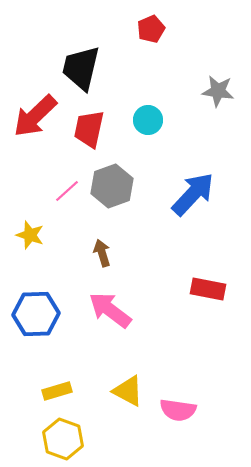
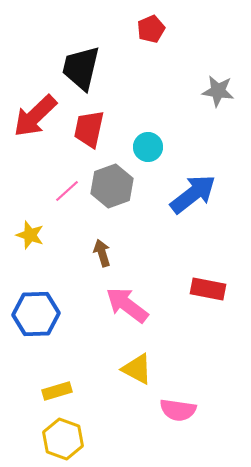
cyan circle: moved 27 px down
blue arrow: rotated 9 degrees clockwise
pink arrow: moved 17 px right, 5 px up
yellow triangle: moved 9 px right, 22 px up
